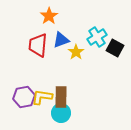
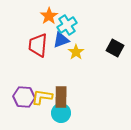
cyan cross: moved 30 px left, 12 px up
purple hexagon: rotated 15 degrees clockwise
